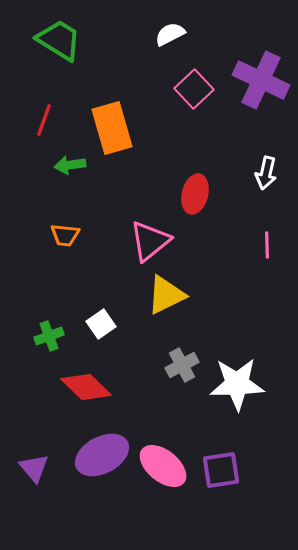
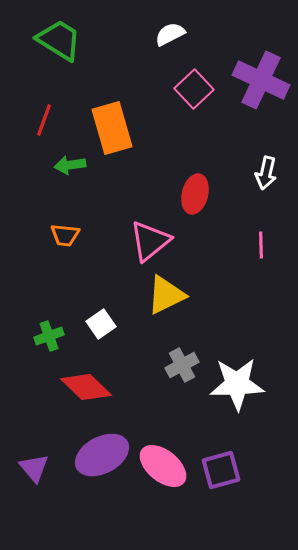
pink line: moved 6 px left
purple square: rotated 6 degrees counterclockwise
